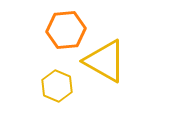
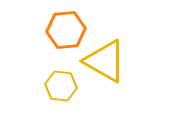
yellow hexagon: moved 4 px right; rotated 16 degrees counterclockwise
